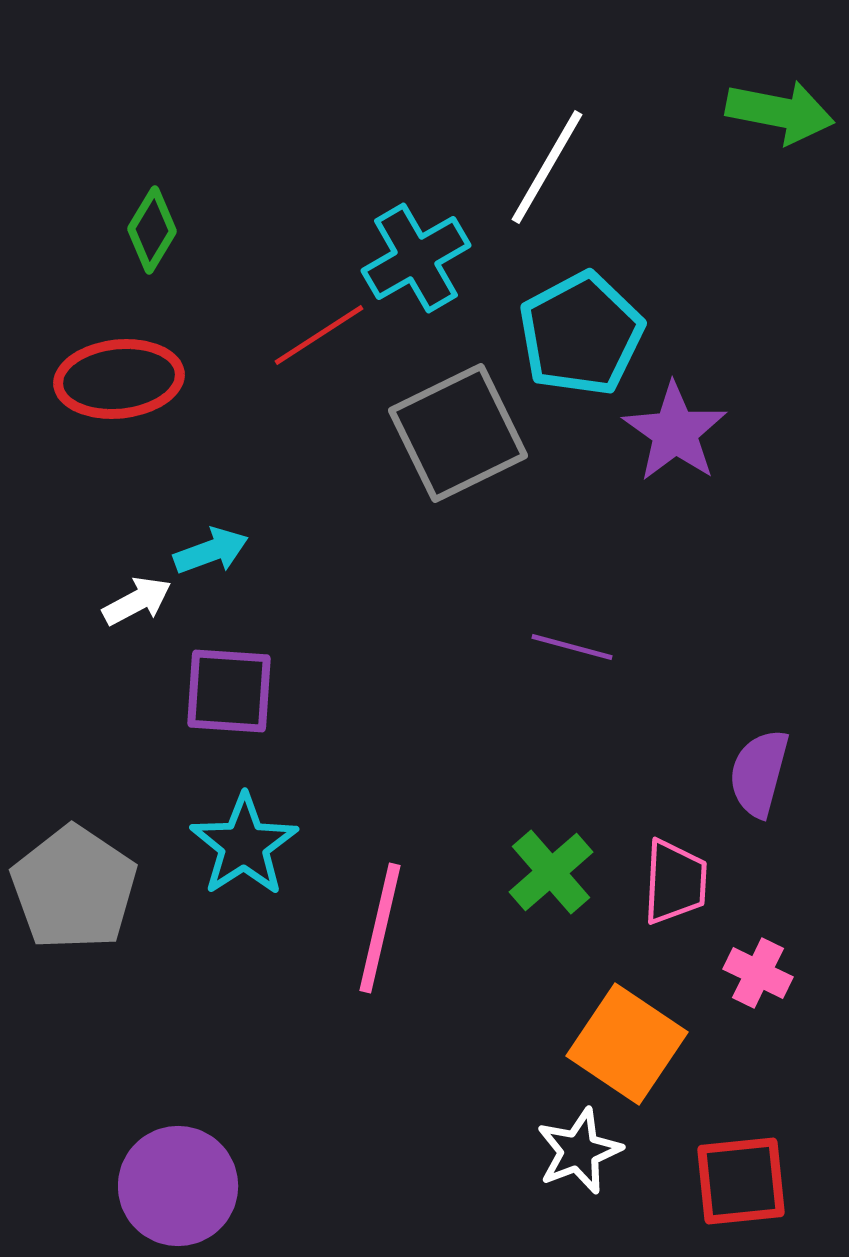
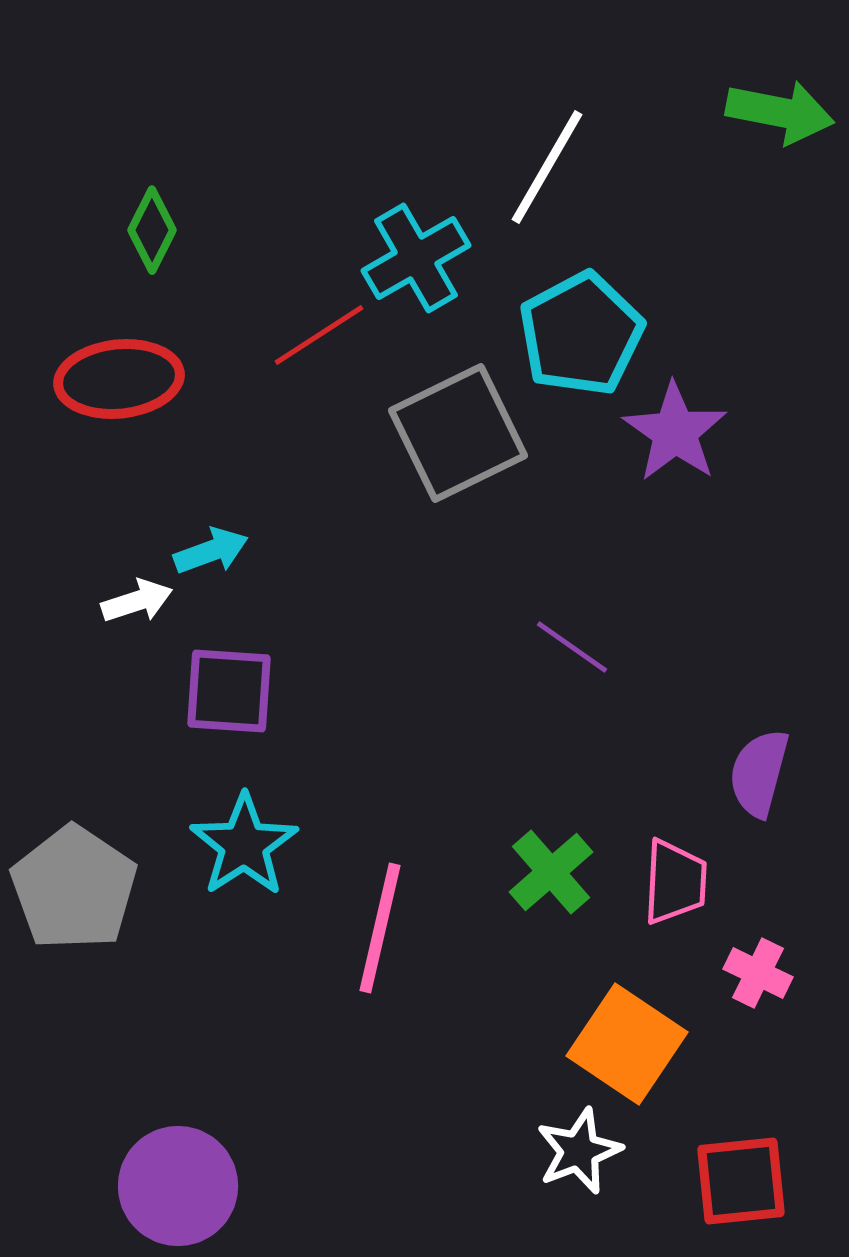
green diamond: rotated 4 degrees counterclockwise
white arrow: rotated 10 degrees clockwise
purple line: rotated 20 degrees clockwise
